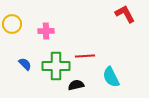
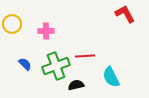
green cross: rotated 20 degrees counterclockwise
